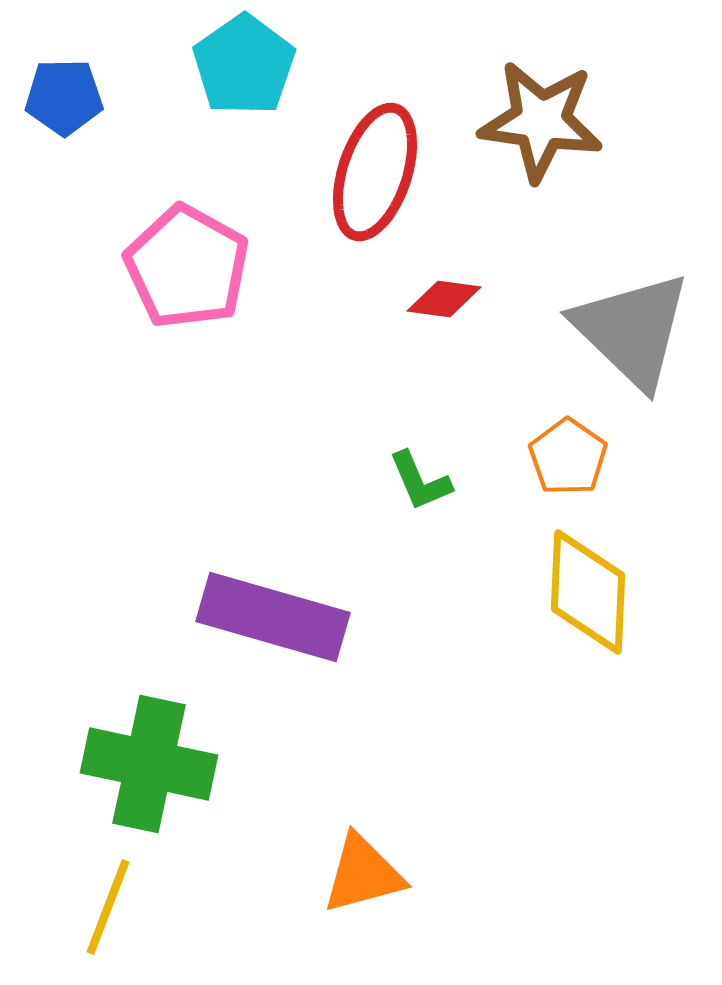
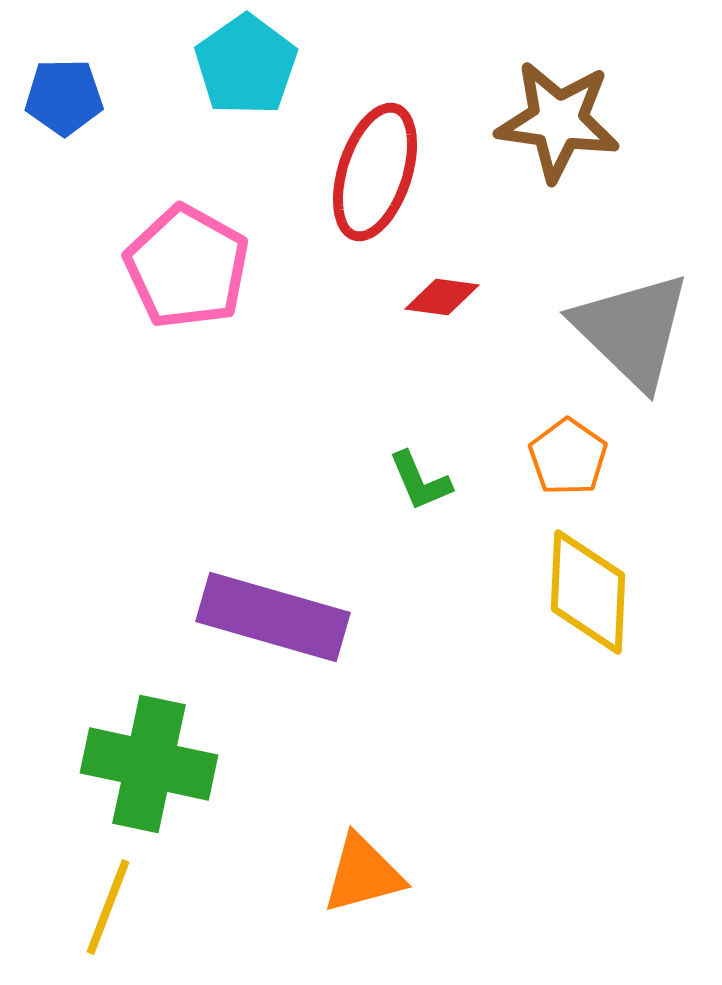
cyan pentagon: moved 2 px right
brown star: moved 17 px right
red diamond: moved 2 px left, 2 px up
